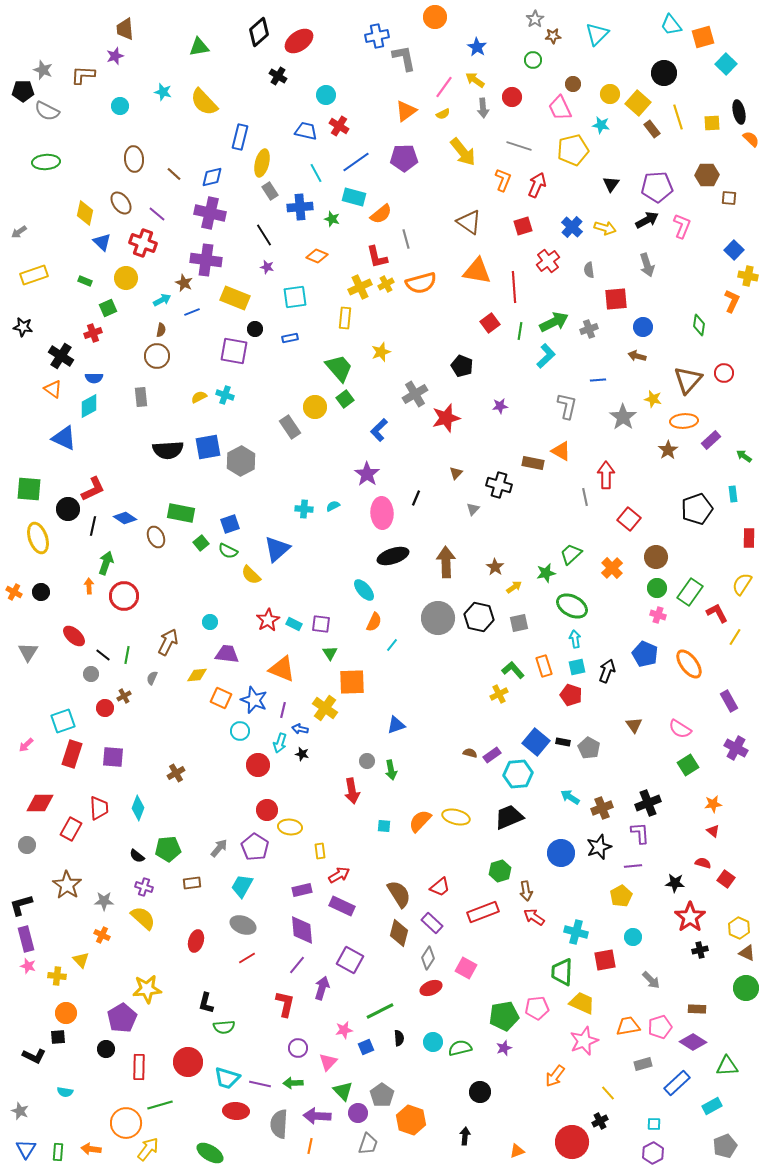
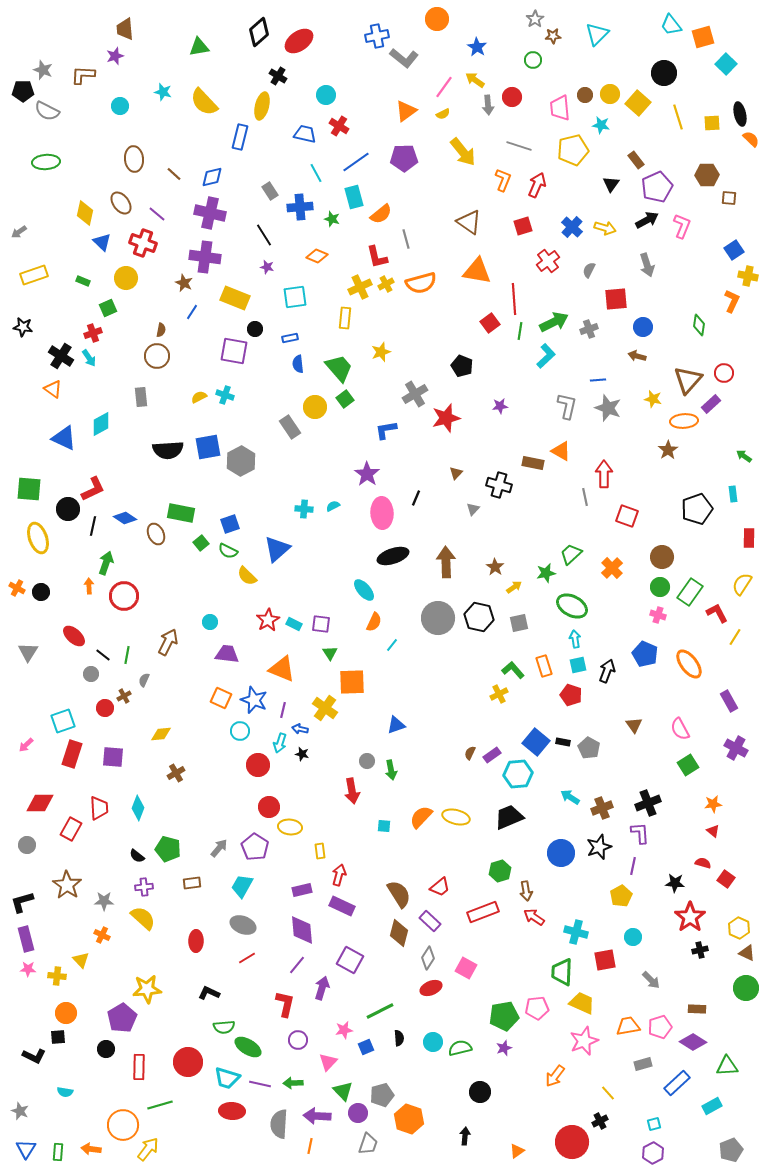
orange circle at (435, 17): moved 2 px right, 2 px down
gray L-shape at (404, 58): rotated 140 degrees clockwise
brown circle at (573, 84): moved 12 px right, 11 px down
gray arrow at (483, 108): moved 5 px right, 3 px up
pink trapezoid at (560, 108): rotated 20 degrees clockwise
black ellipse at (739, 112): moved 1 px right, 2 px down
brown rectangle at (652, 129): moved 16 px left, 31 px down
blue trapezoid at (306, 131): moved 1 px left, 3 px down
yellow ellipse at (262, 163): moved 57 px up
purple pentagon at (657, 187): rotated 20 degrees counterclockwise
cyan rectangle at (354, 197): rotated 60 degrees clockwise
blue square at (734, 250): rotated 12 degrees clockwise
purple cross at (206, 260): moved 1 px left, 3 px up
gray semicircle at (589, 270): rotated 35 degrees clockwise
green rectangle at (85, 281): moved 2 px left
red line at (514, 287): moved 12 px down
cyan arrow at (162, 300): moved 73 px left, 58 px down; rotated 84 degrees clockwise
blue line at (192, 312): rotated 35 degrees counterclockwise
blue semicircle at (94, 378): moved 204 px right, 14 px up; rotated 84 degrees clockwise
cyan diamond at (89, 406): moved 12 px right, 18 px down
gray star at (623, 417): moved 15 px left, 9 px up; rotated 16 degrees counterclockwise
blue L-shape at (379, 430): moved 7 px right; rotated 35 degrees clockwise
purple rectangle at (711, 440): moved 36 px up
red arrow at (606, 475): moved 2 px left, 1 px up
red square at (629, 519): moved 2 px left, 3 px up; rotated 20 degrees counterclockwise
brown ellipse at (156, 537): moved 3 px up
brown circle at (656, 557): moved 6 px right
yellow semicircle at (251, 575): moved 4 px left, 1 px down
green circle at (657, 588): moved 3 px right, 1 px up
orange cross at (14, 592): moved 3 px right, 4 px up
cyan square at (577, 667): moved 1 px right, 2 px up
yellow diamond at (197, 675): moved 36 px left, 59 px down
gray semicircle at (152, 678): moved 8 px left, 2 px down
pink semicircle at (680, 729): rotated 30 degrees clockwise
brown semicircle at (470, 753): rotated 80 degrees counterclockwise
red circle at (267, 810): moved 2 px right, 3 px up
orange semicircle at (420, 821): moved 1 px right, 4 px up
green pentagon at (168, 849): rotated 20 degrees clockwise
purple line at (633, 866): rotated 72 degrees counterclockwise
red arrow at (339, 875): rotated 45 degrees counterclockwise
purple cross at (144, 887): rotated 24 degrees counterclockwise
black L-shape at (21, 905): moved 1 px right, 3 px up
purple rectangle at (432, 923): moved 2 px left, 2 px up
red ellipse at (196, 941): rotated 15 degrees counterclockwise
pink star at (28, 966): moved 3 px down; rotated 14 degrees counterclockwise
black L-shape at (206, 1003): moved 3 px right, 10 px up; rotated 100 degrees clockwise
purple circle at (298, 1048): moved 8 px up
gray pentagon at (382, 1095): rotated 20 degrees clockwise
red ellipse at (236, 1111): moved 4 px left
orange hexagon at (411, 1120): moved 2 px left, 1 px up
orange circle at (126, 1123): moved 3 px left, 2 px down
cyan square at (654, 1124): rotated 16 degrees counterclockwise
gray pentagon at (725, 1146): moved 6 px right, 4 px down
orange triangle at (517, 1151): rotated 14 degrees counterclockwise
green ellipse at (210, 1153): moved 38 px right, 106 px up
